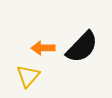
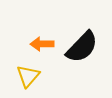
orange arrow: moved 1 px left, 4 px up
